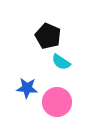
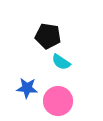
black pentagon: rotated 15 degrees counterclockwise
pink circle: moved 1 px right, 1 px up
